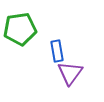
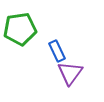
blue rectangle: rotated 15 degrees counterclockwise
